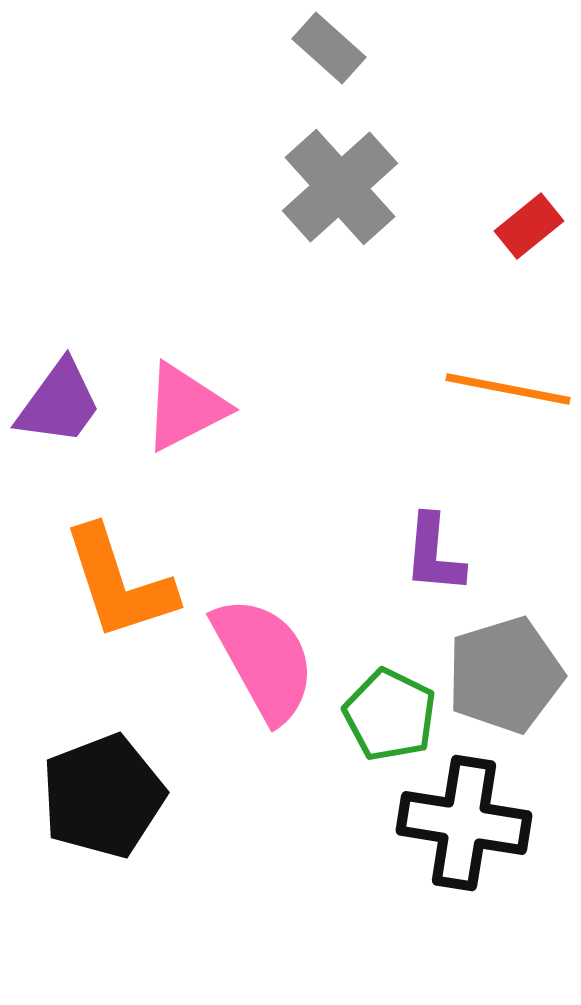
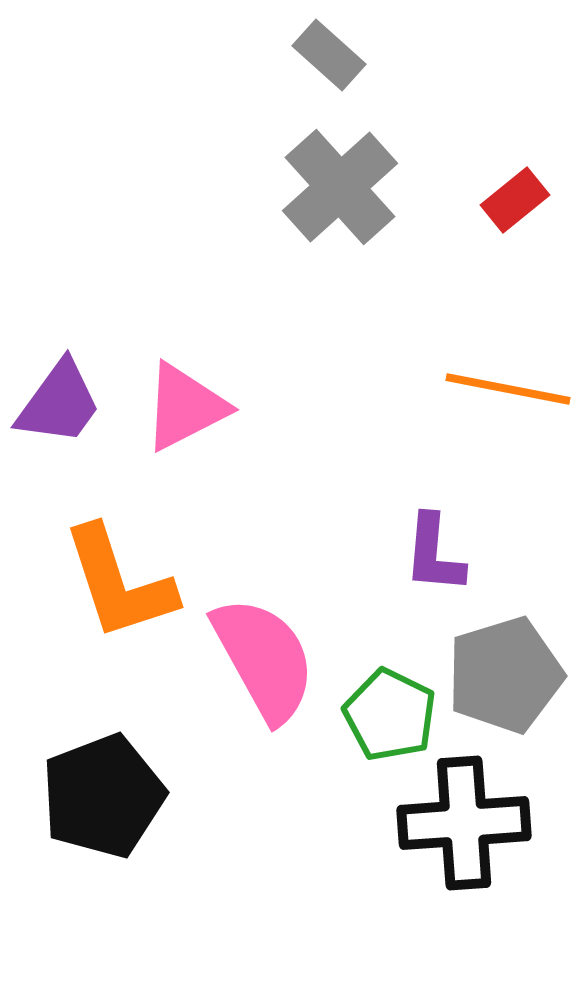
gray rectangle: moved 7 px down
red rectangle: moved 14 px left, 26 px up
black cross: rotated 13 degrees counterclockwise
